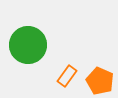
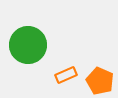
orange rectangle: moved 1 px left, 1 px up; rotated 30 degrees clockwise
